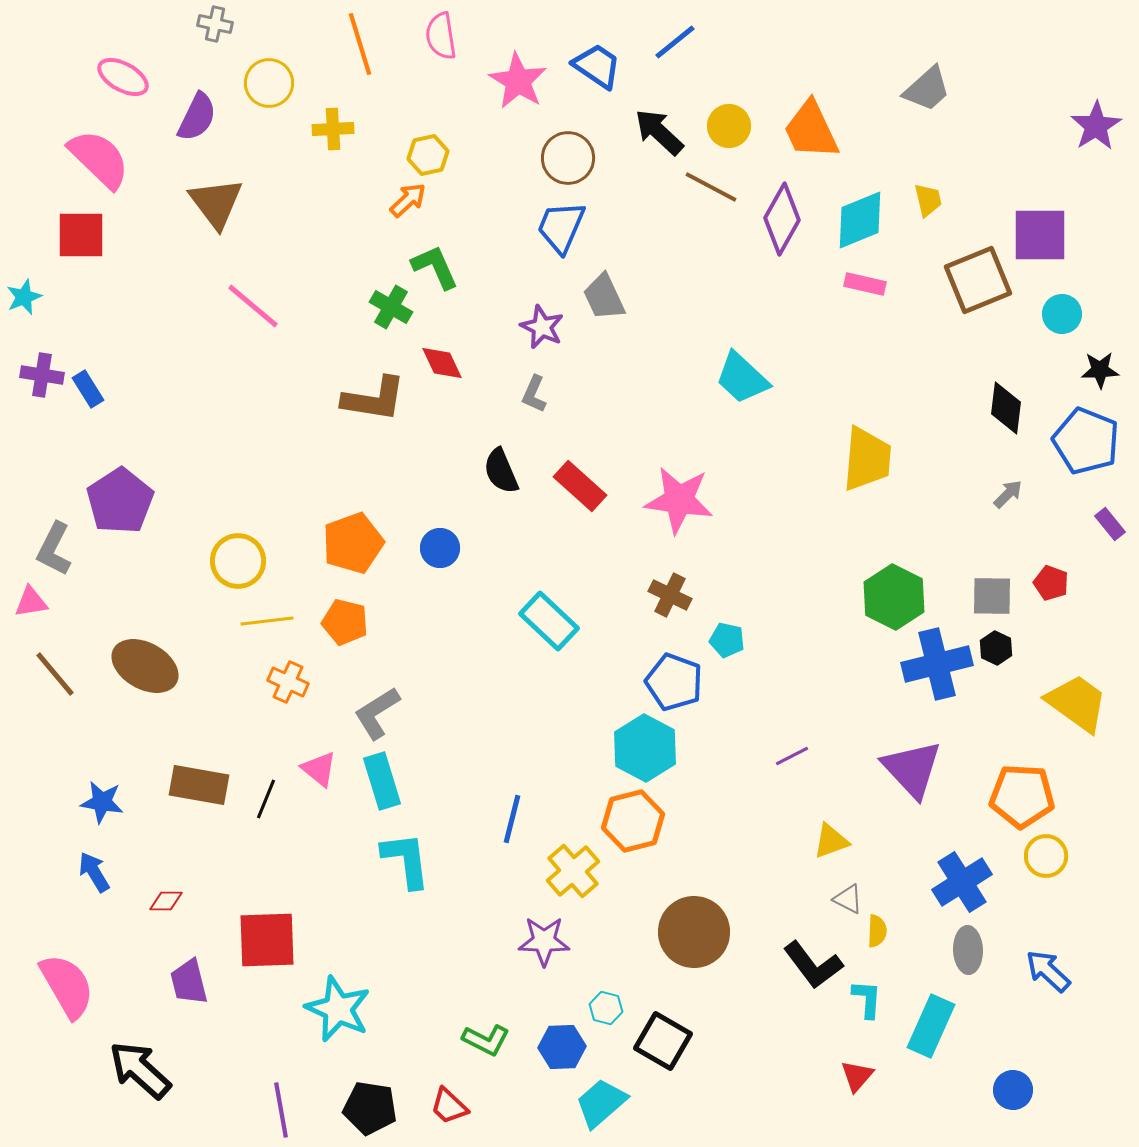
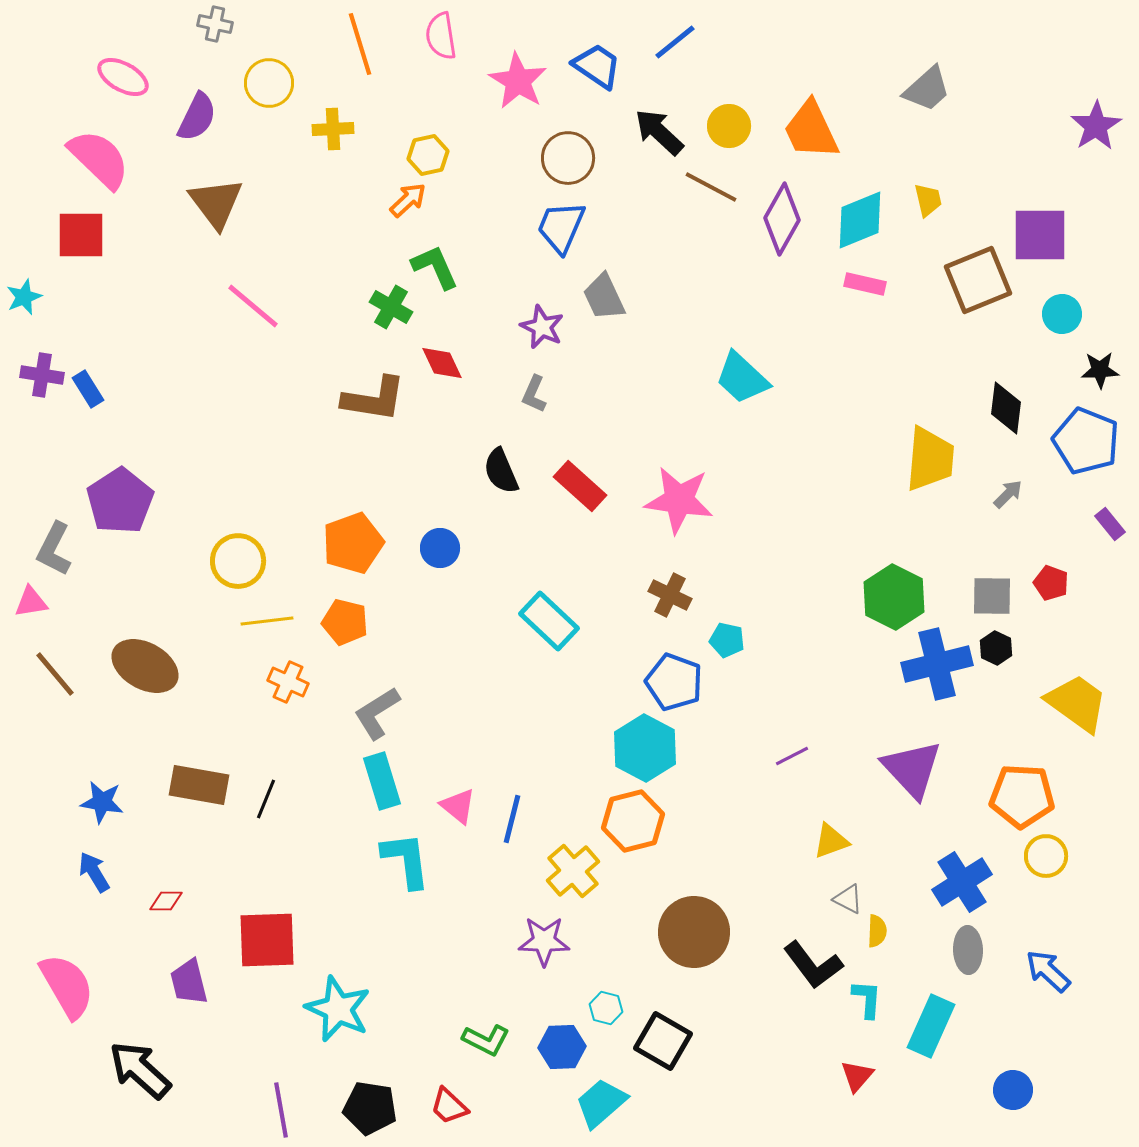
yellow trapezoid at (867, 459): moved 63 px right
pink triangle at (319, 769): moved 139 px right, 37 px down
